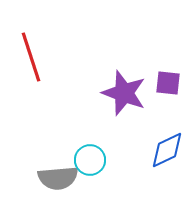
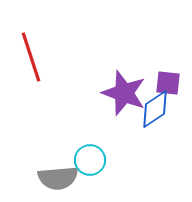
blue diamond: moved 12 px left, 41 px up; rotated 9 degrees counterclockwise
